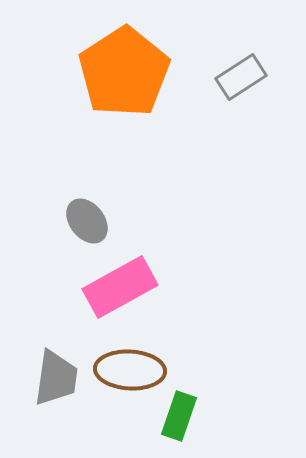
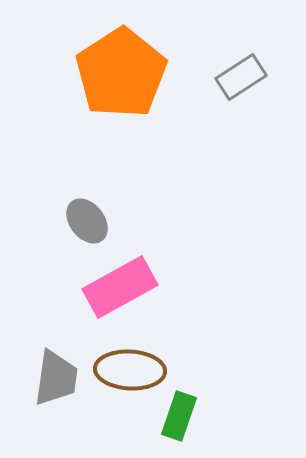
orange pentagon: moved 3 px left, 1 px down
